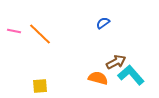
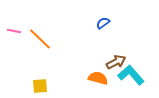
orange line: moved 5 px down
